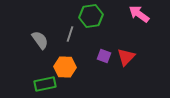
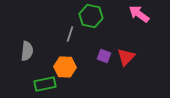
green hexagon: rotated 20 degrees clockwise
gray semicircle: moved 13 px left, 11 px down; rotated 42 degrees clockwise
